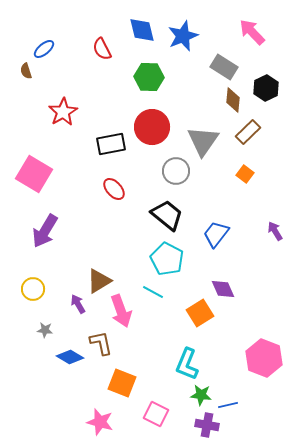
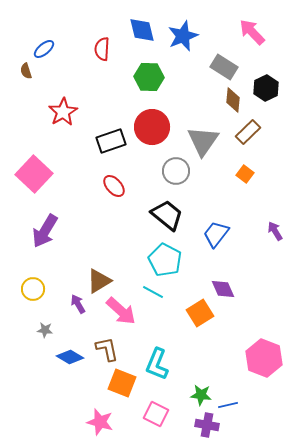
red semicircle at (102, 49): rotated 30 degrees clockwise
black rectangle at (111, 144): moved 3 px up; rotated 8 degrees counterclockwise
pink square at (34, 174): rotated 12 degrees clockwise
red ellipse at (114, 189): moved 3 px up
cyan pentagon at (167, 259): moved 2 px left, 1 px down
pink arrow at (121, 311): rotated 28 degrees counterclockwise
brown L-shape at (101, 343): moved 6 px right, 6 px down
cyan L-shape at (187, 364): moved 30 px left
